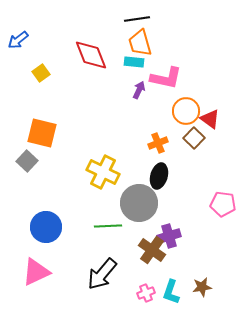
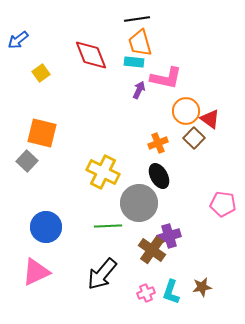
black ellipse: rotated 45 degrees counterclockwise
